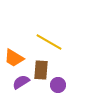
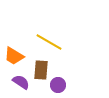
orange trapezoid: moved 2 px up
purple semicircle: rotated 66 degrees clockwise
